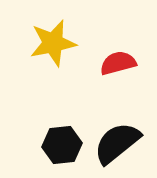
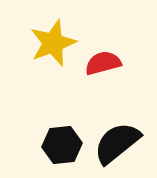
yellow star: rotated 9 degrees counterclockwise
red semicircle: moved 15 px left
